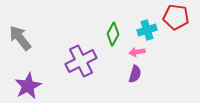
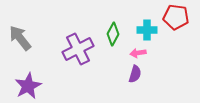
cyan cross: rotated 18 degrees clockwise
pink arrow: moved 1 px right, 1 px down
purple cross: moved 3 px left, 12 px up
